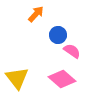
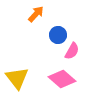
pink semicircle: rotated 84 degrees clockwise
